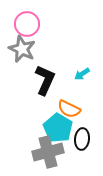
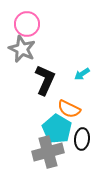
cyan pentagon: moved 1 px left, 1 px down
